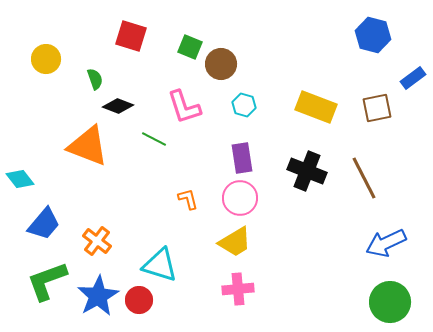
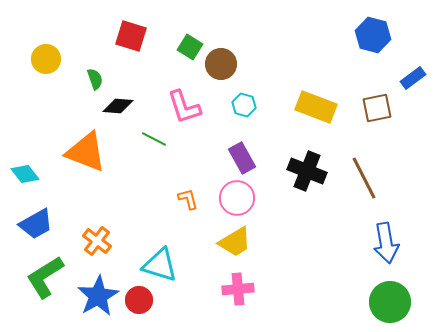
green square: rotated 10 degrees clockwise
black diamond: rotated 16 degrees counterclockwise
orange triangle: moved 2 px left, 6 px down
purple rectangle: rotated 20 degrees counterclockwise
cyan diamond: moved 5 px right, 5 px up
pink circle: moved 3 px left
blue trapezoid: moved 8 px left; rotated 21 degrees clockwise
blue arrow: rotated 75 degrees counterclockwise
green L-shape: moved 2 px left, 4 px up; rotated 12 degrees counterclockwise
